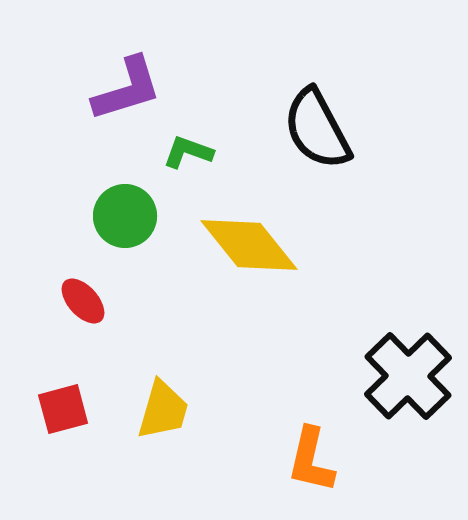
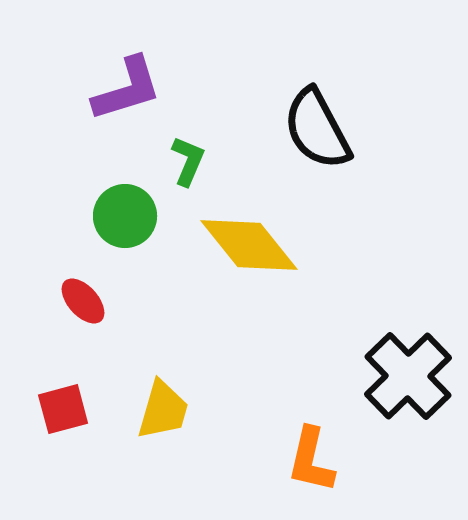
green L-shape: moved 9 px down; rotated 93 degrees clockwise
